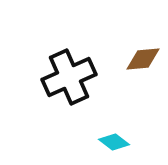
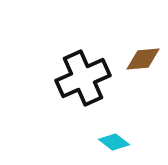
black cross: moved 14 px right, 1 px down
